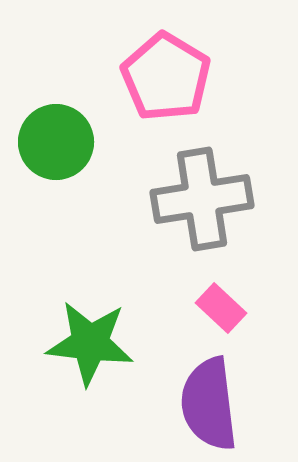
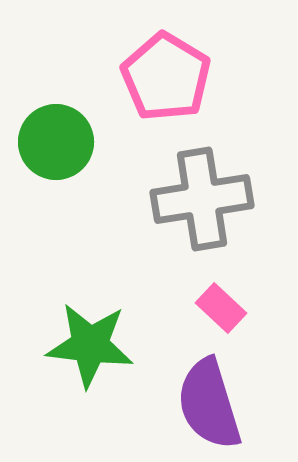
green star: moved 2 px down
purple semicircle: rotated 10 degrees counterclockwise
